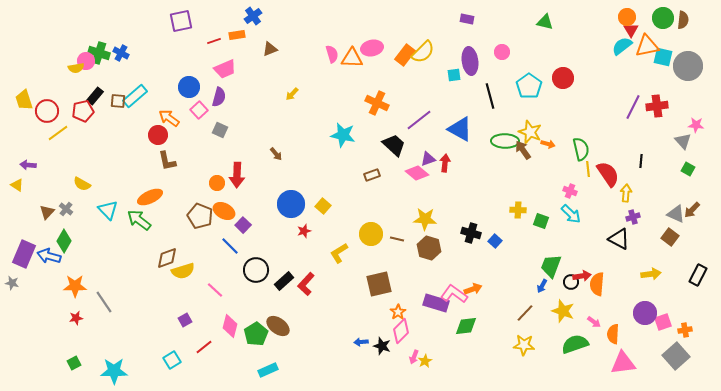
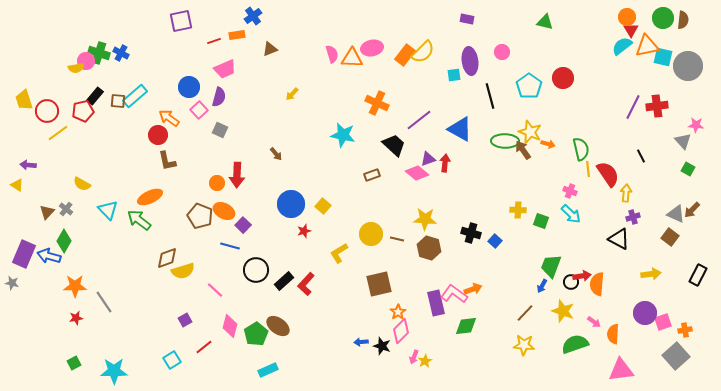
black line at (641, 161): moved 5 px up; rotated 32 degrees counterclockwise
blue line at (230, 246): rotated 30 degrees counterclockwise
purple rectangle at (436, 303): rotated 60 degrees clockwise
pink triangle at (623, 363): moved 2 px left, 7 px down
